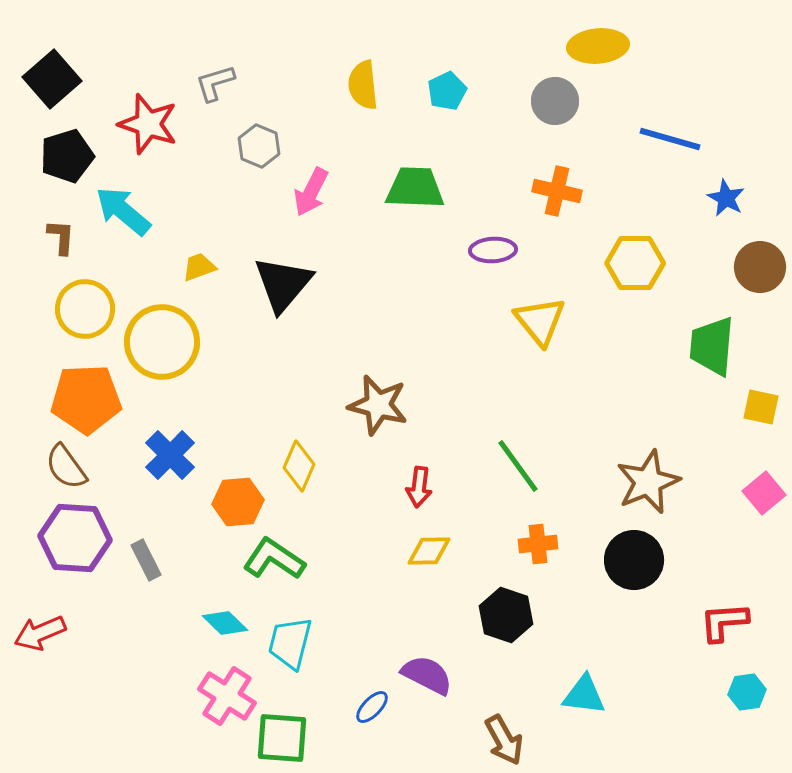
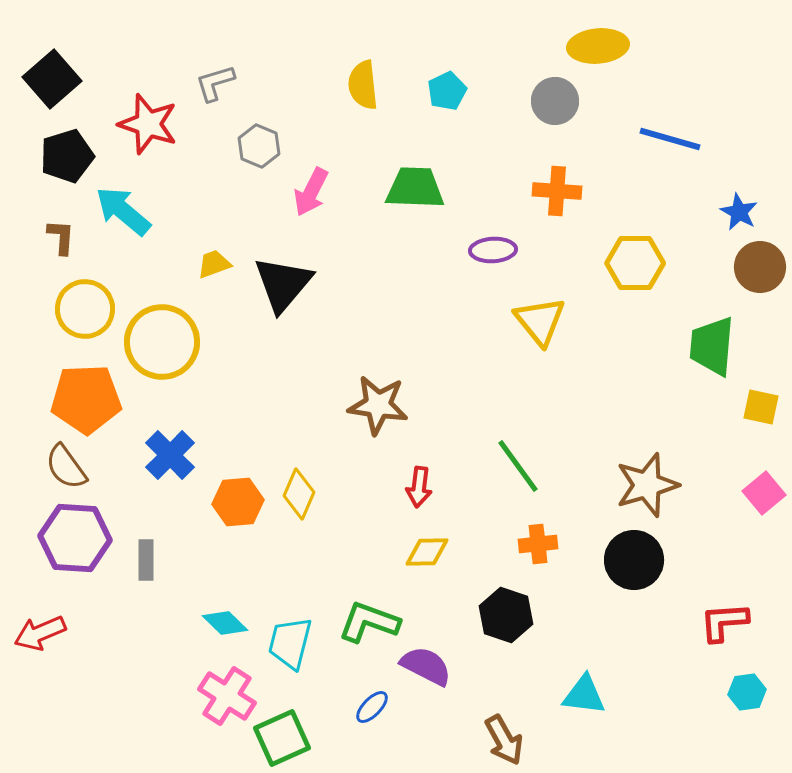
orange cross at (557, 191): rotated 9 degrees counterclockwise
blue star at (726, 198): moved 13 px right, 14 px down
yellow trapezoid at (199, 267): moved 15 px right, 3 px up
brown star at (378, 405): rotated 6 degrees counterclockwise
yellow diamond at (299, 466): moved 28 px down
brown star at (648, 482): moved 1 px left, 3 px down; rotated 6 degrees clockwise
yellow diamond at (429, 551): moved 2 px left, 1 px down
green L-shape at (274, 559): moved 95 px right, 63 px down; rotated 14 degrees counterclockwise
gray rectangle at (146, 560): rotated 27 degrees clockwise
purple semicircle at (427, 675): moved 1 px left, 9 px up
green square at (282, 738): rotated 28 degrees counterclockwise
